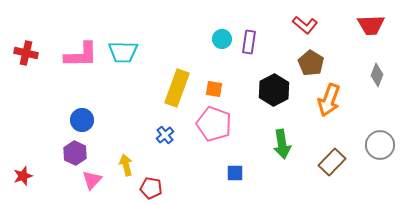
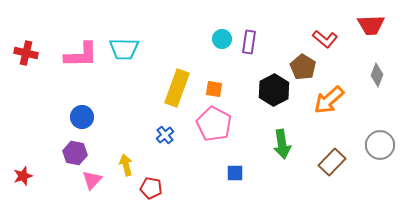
red L-shape: moved 20 px right, 14 px down
cyan trapezoid: moved 1 px right, 3 px up
brown pentagon: moved 8 px left, 4 px down
orange arrow: rotated 28 degrees clockwise
blue circle: moved 3 px up
pink pentagon: rotated 8 degrees clockwise
purple hexagon: rotated 15 degrees counterclockwise
